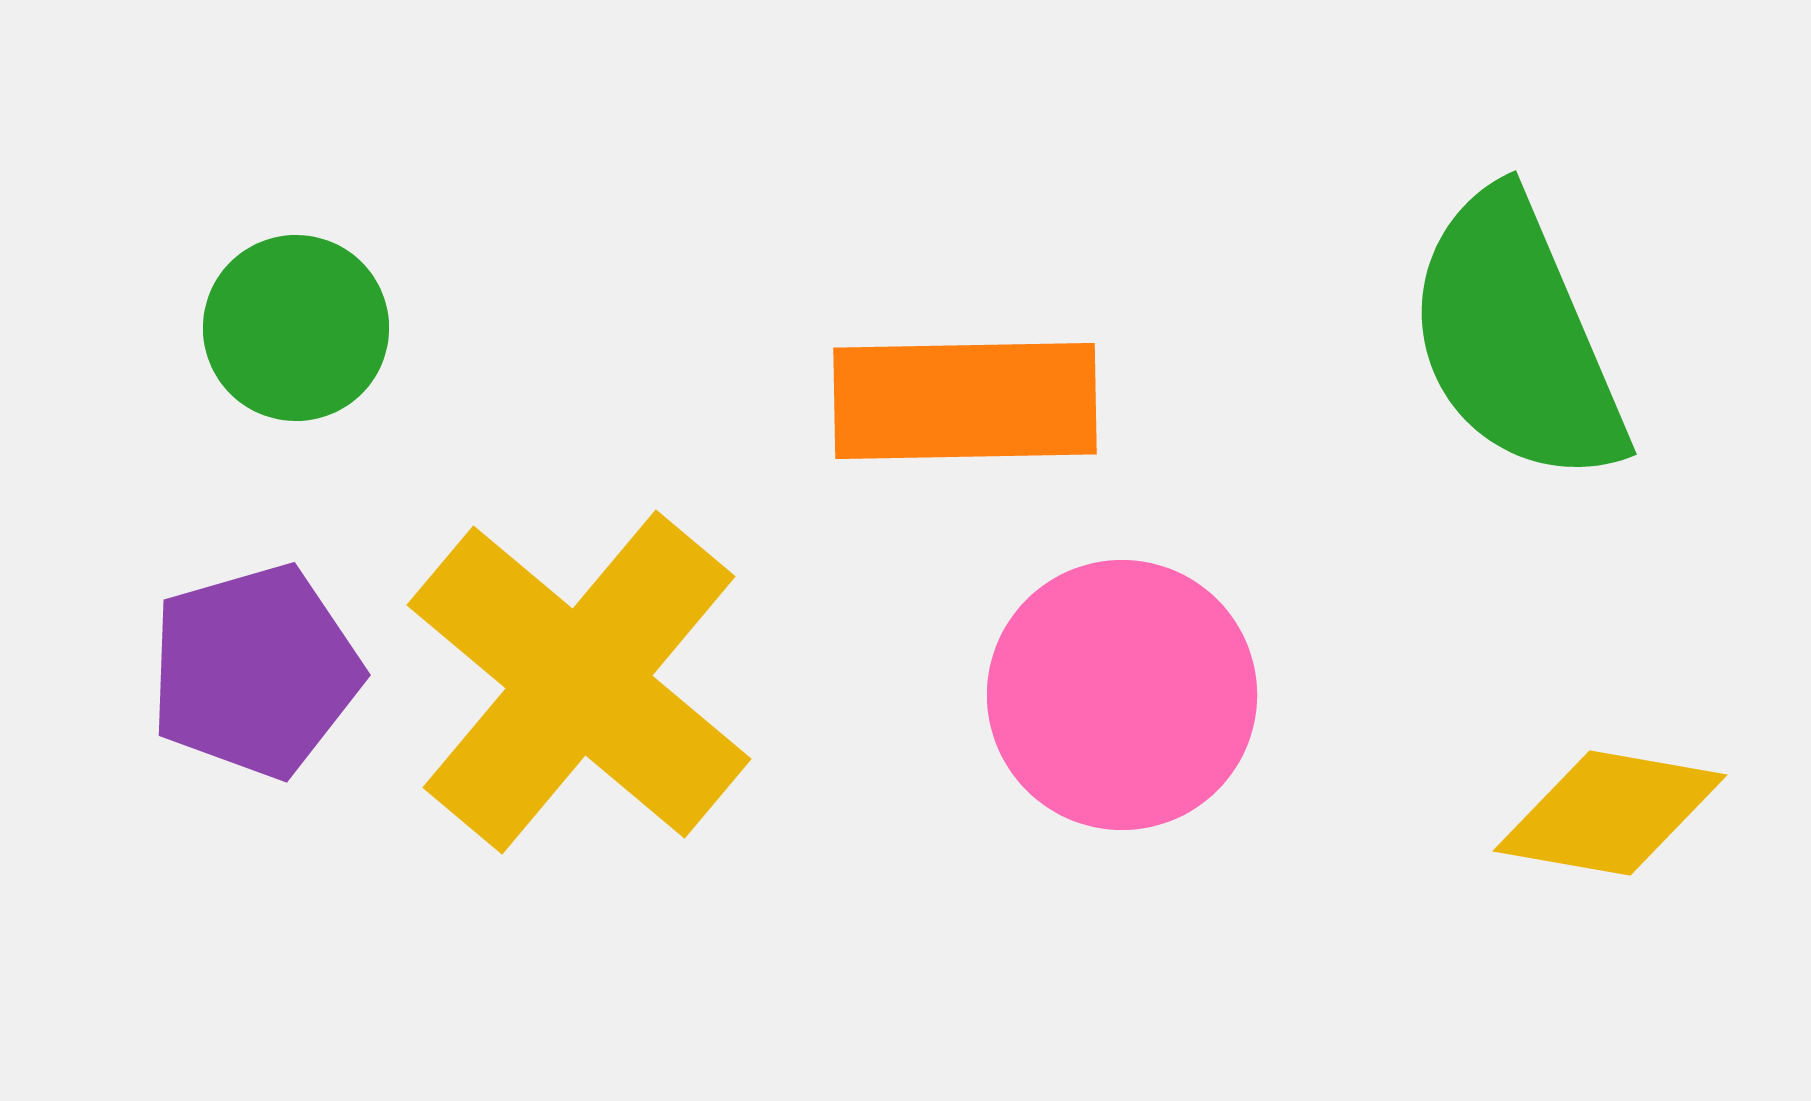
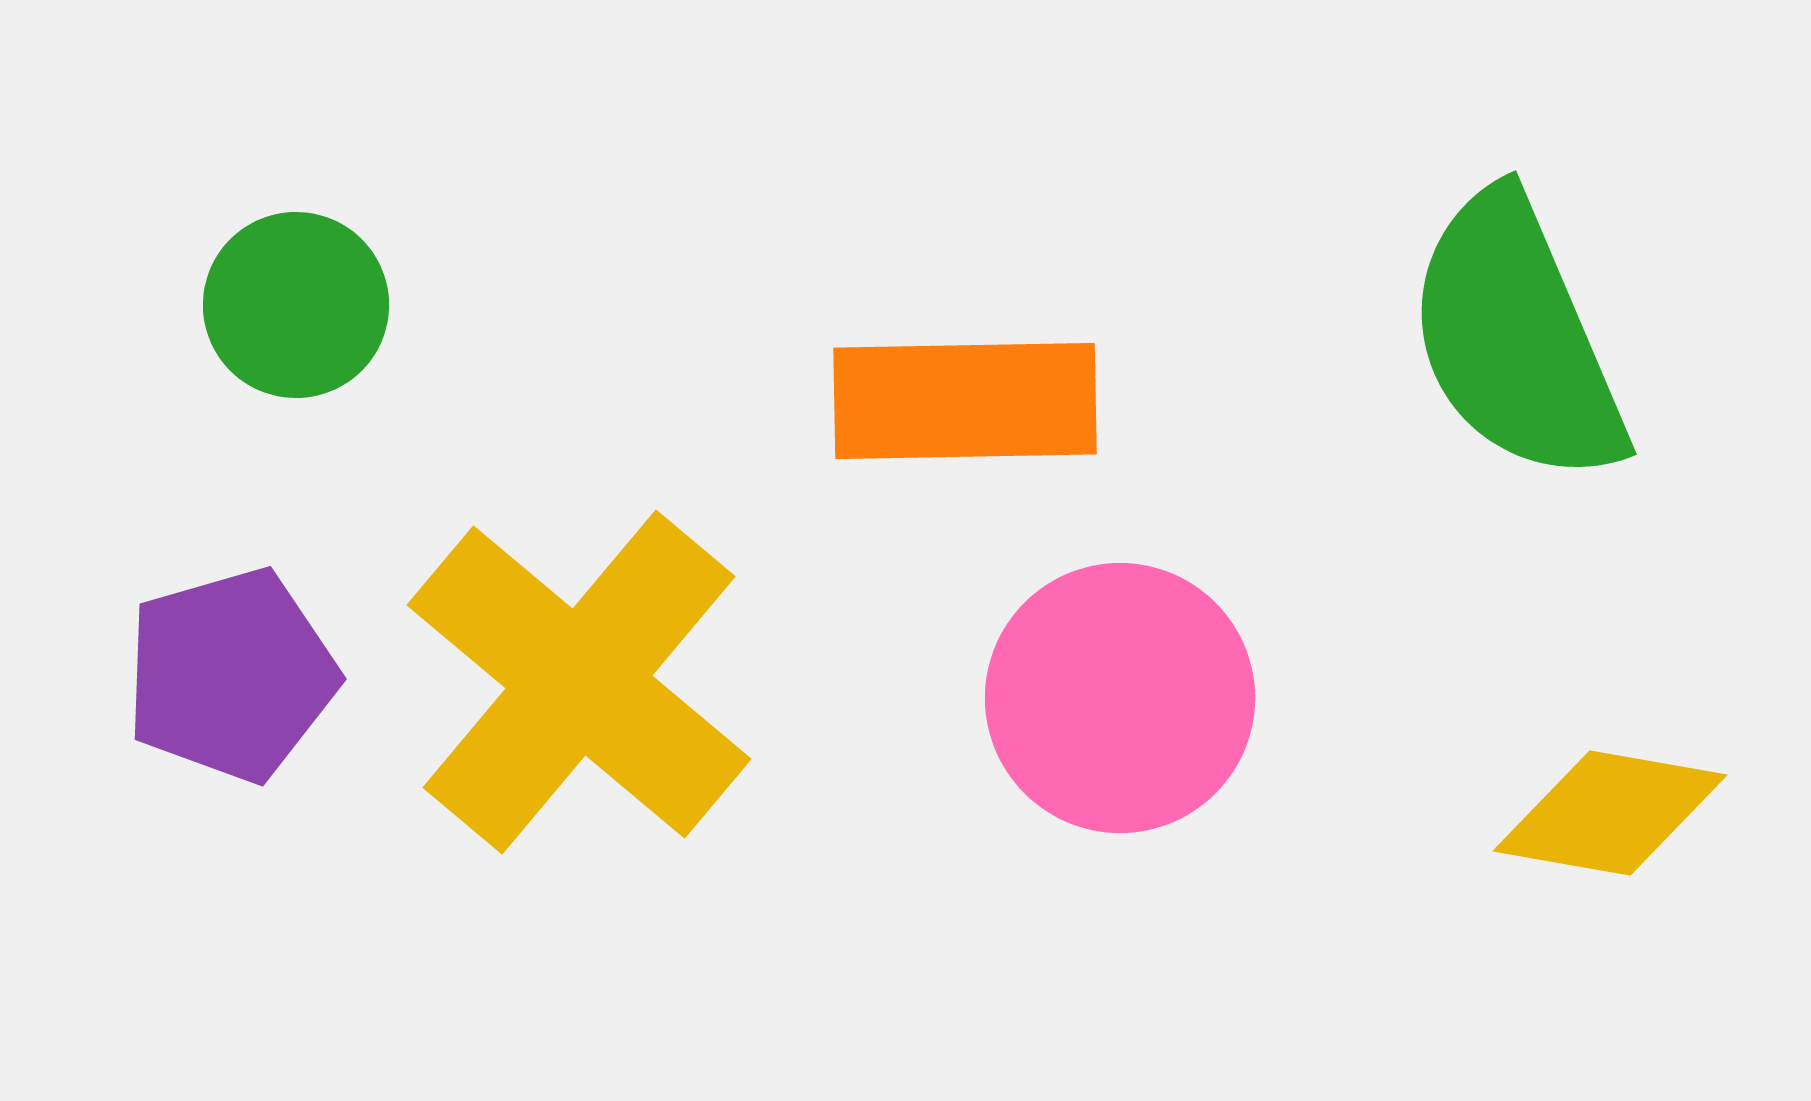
green circle: moved 23 px up
purple pentagon: moved 24 px left, 4 px down
pink circle: moved 2 px left, 3 px down
